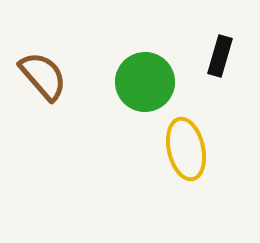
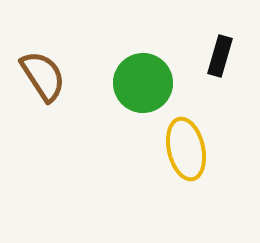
brown semicircle: rotated 8 degrees clockwise
green circle: moved 2 px left, 1 px down
